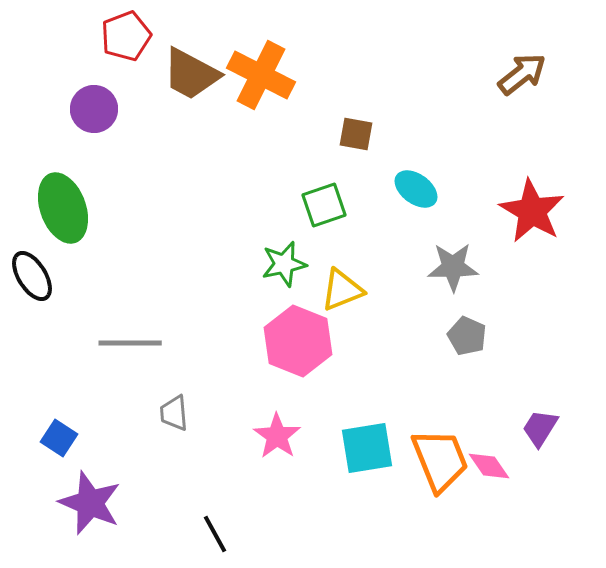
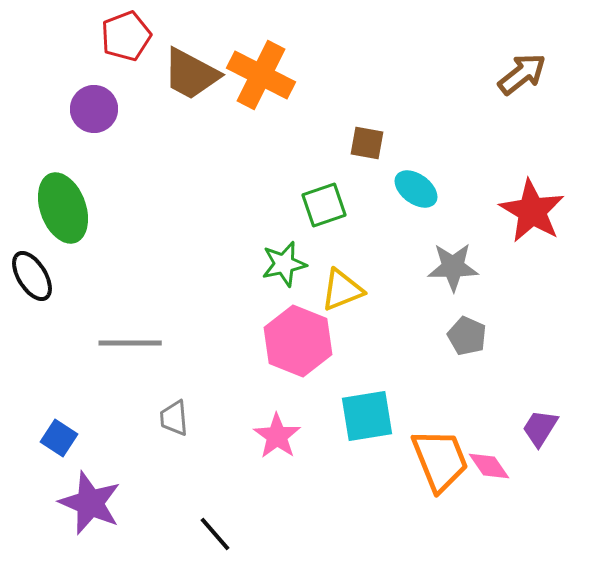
brown square: moved 11 px right, 9 px down
gray trapezoid: moved 5 px down
cyan square: moved 32 px up
black line: rotated 12 degrees counterclockwise
